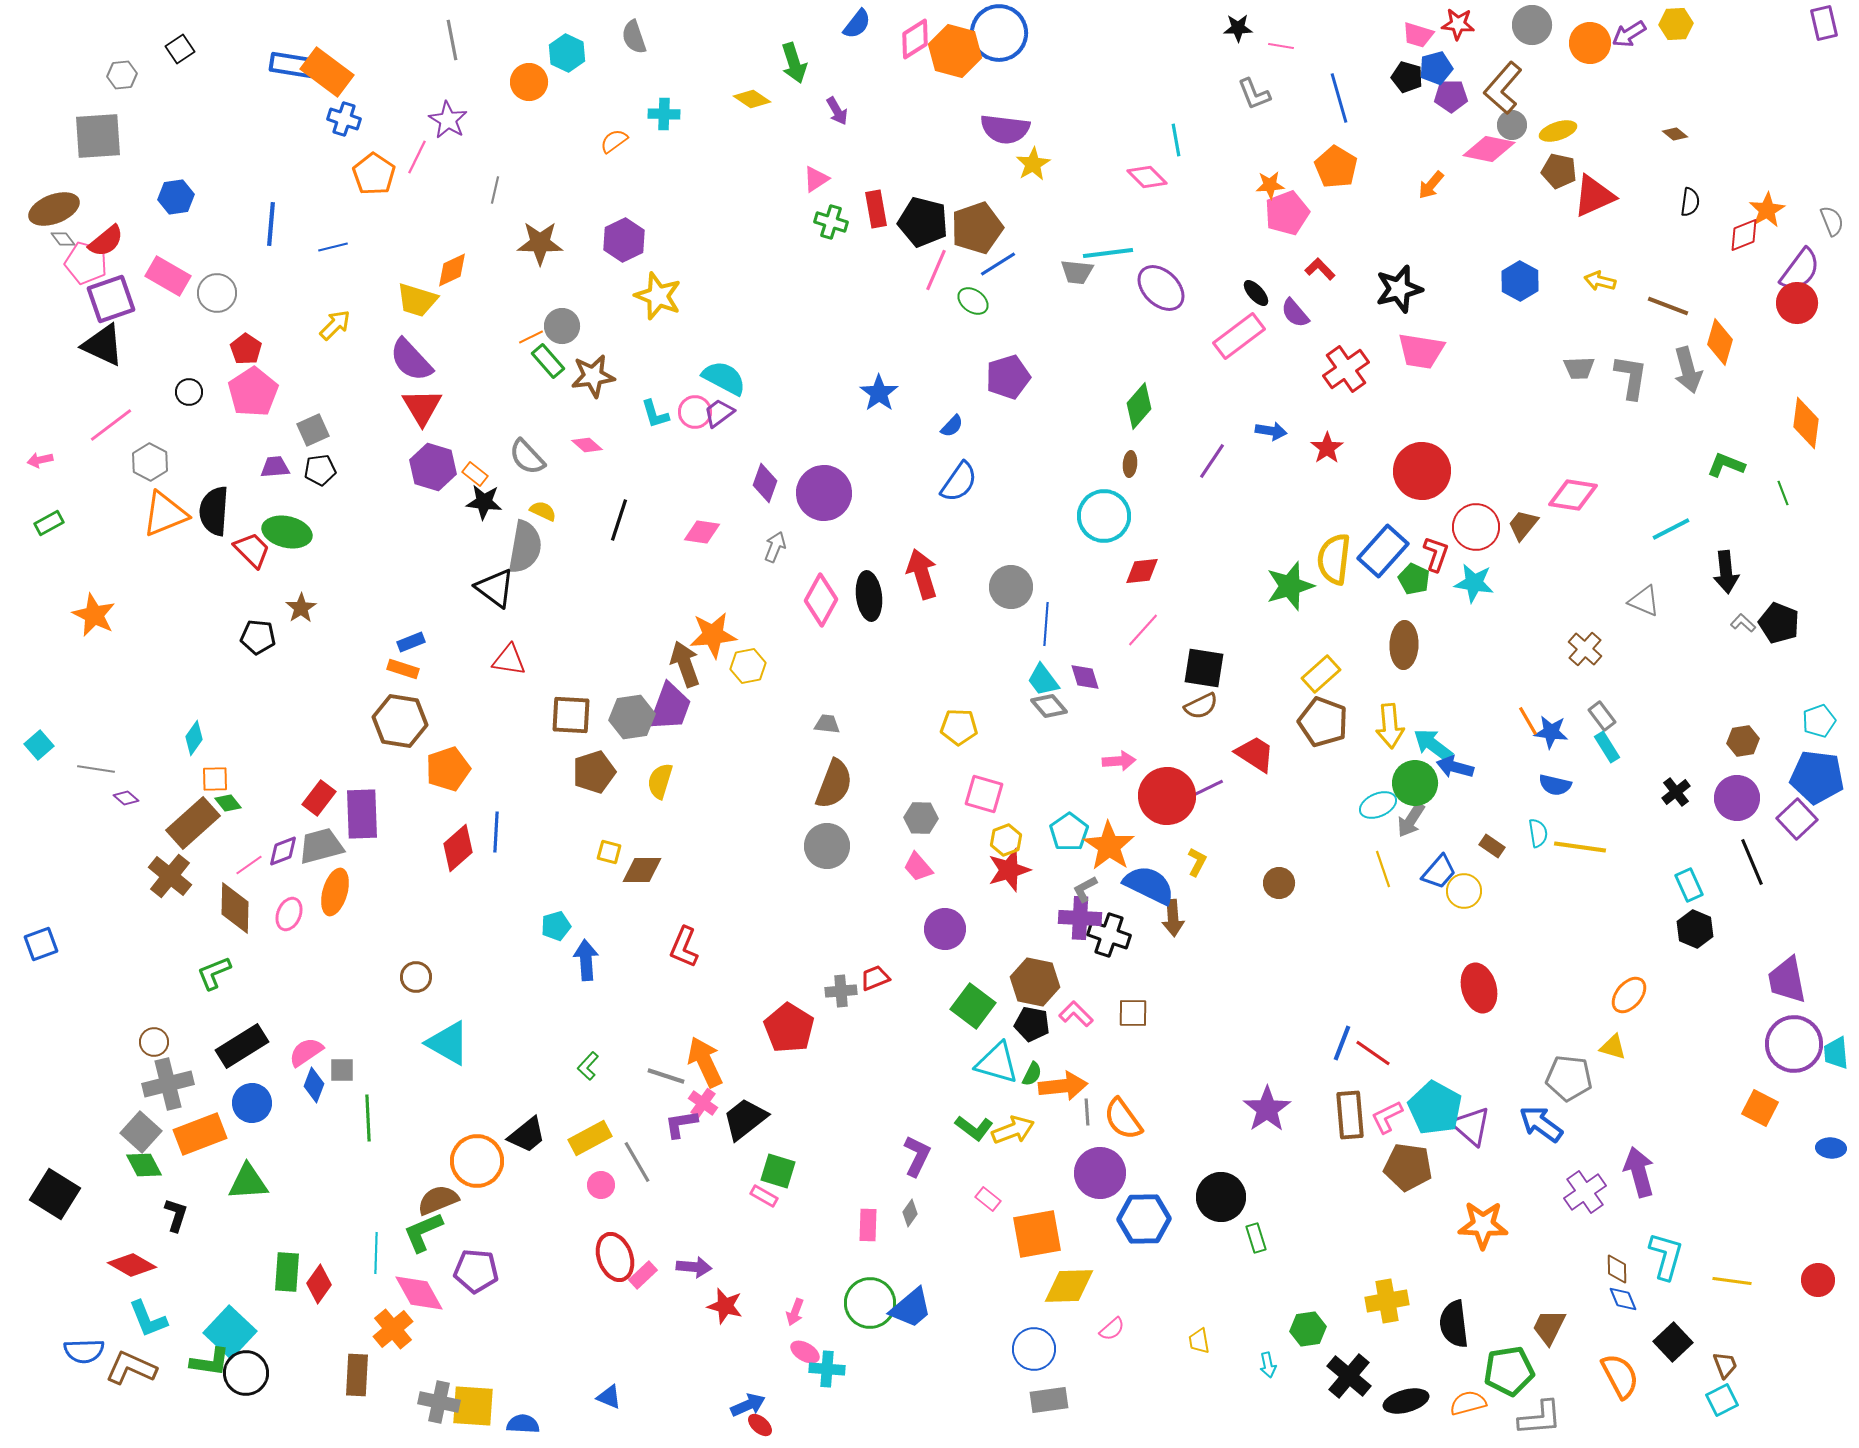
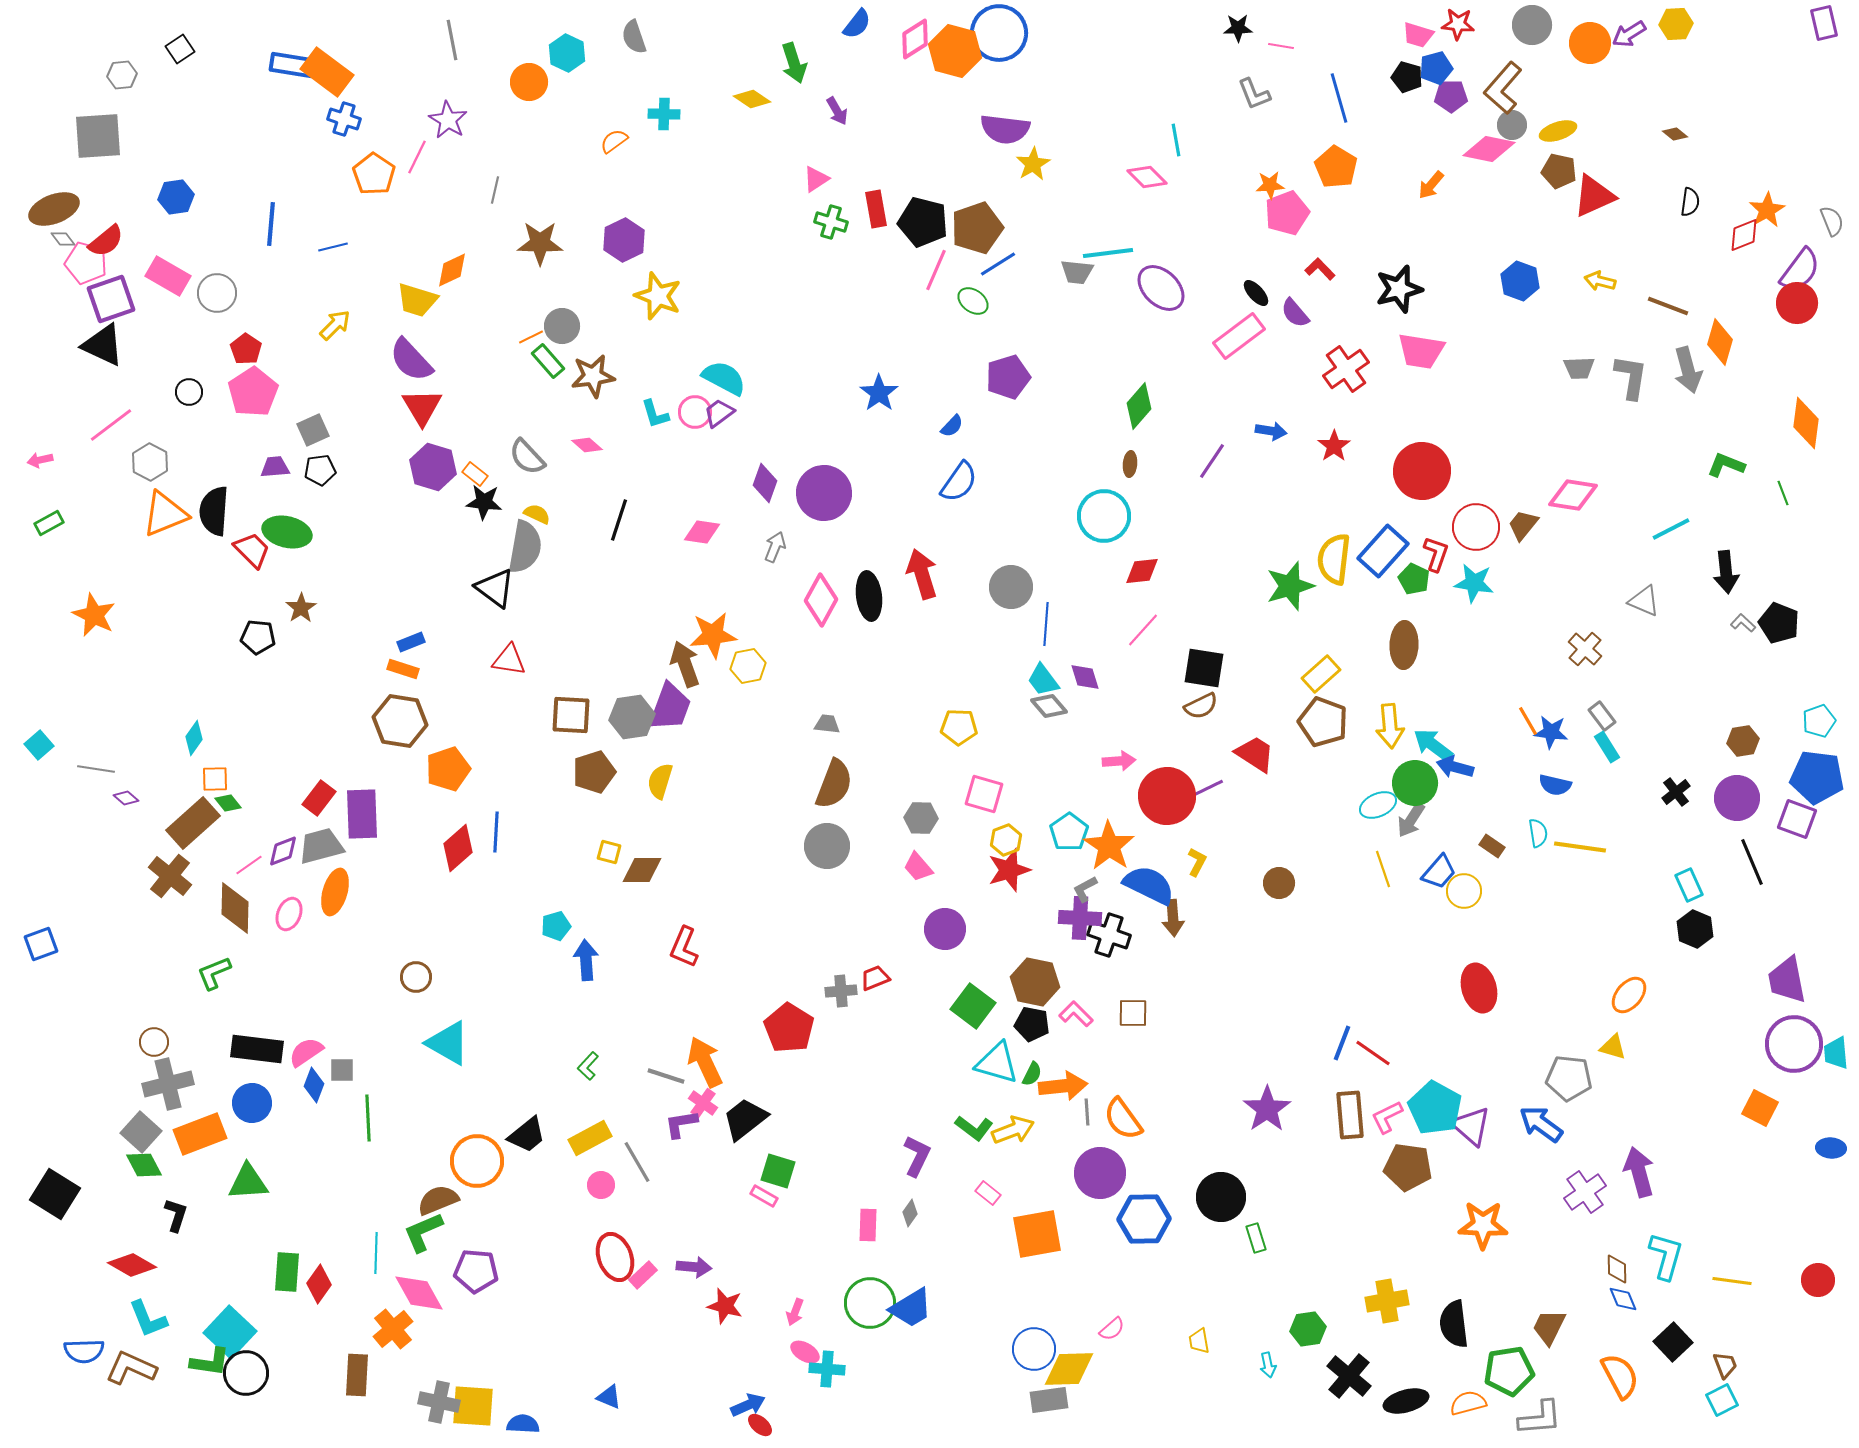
blue hexagon at (1520, 281): rotated 9 degrees counterclockwise
red star at (1327, 448): moved 7 px right, 2 px up
yellow semicircle at (543, 511): moved 6 px left, 3 px down
purple square at (1797, 819): rotated 27 degrees counterclockwise
black rectangle at (242, 1046): moved 15 px right, 3 px down; rotated 39 degrees clockwise
pink rectangle at (988, 1199): moved 6 px up
yellow diamond at (1069, 1286): moved 83 px down
blue trapezoid at (911, 1308): rotated 9 degrees clockwise
